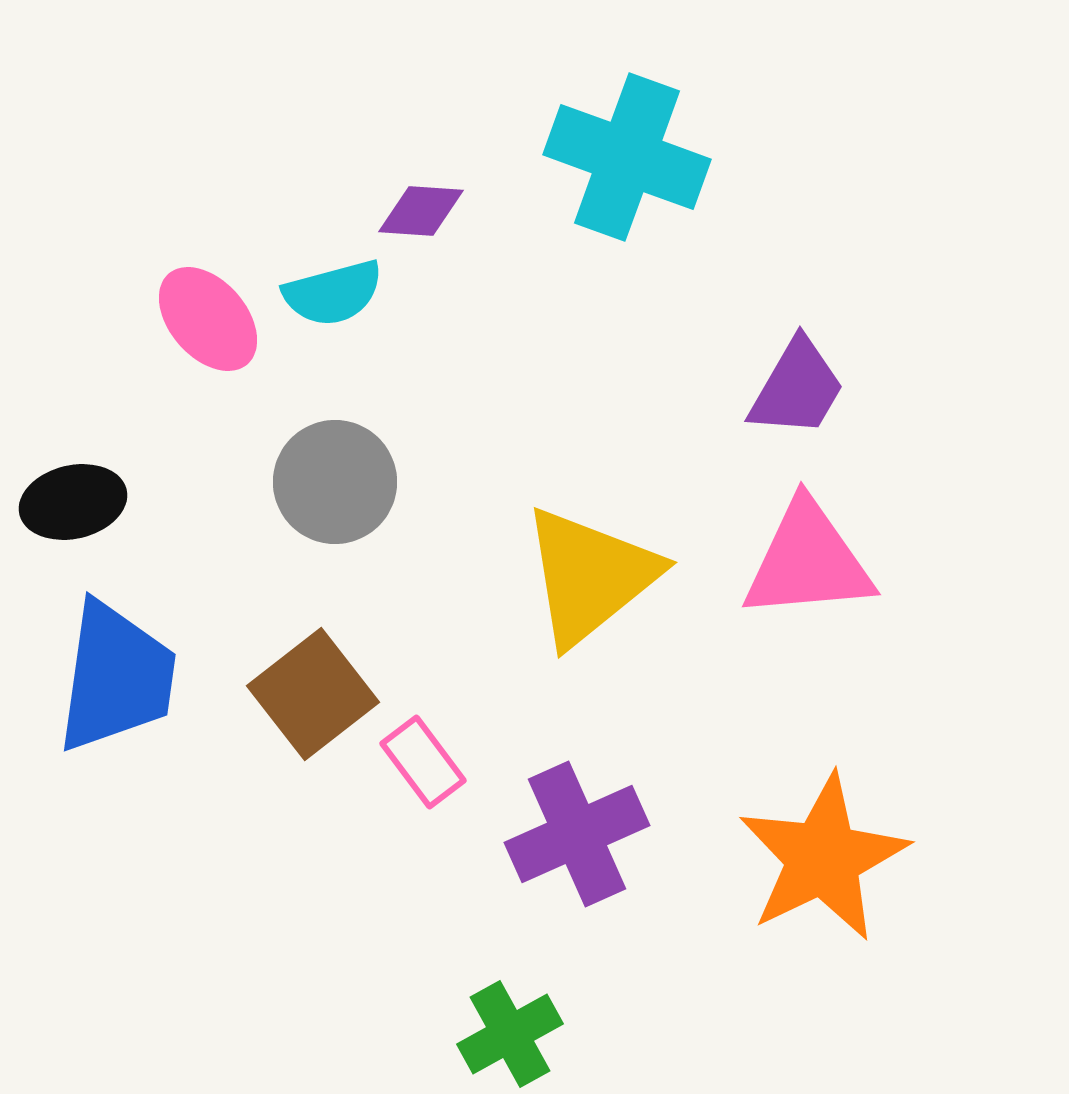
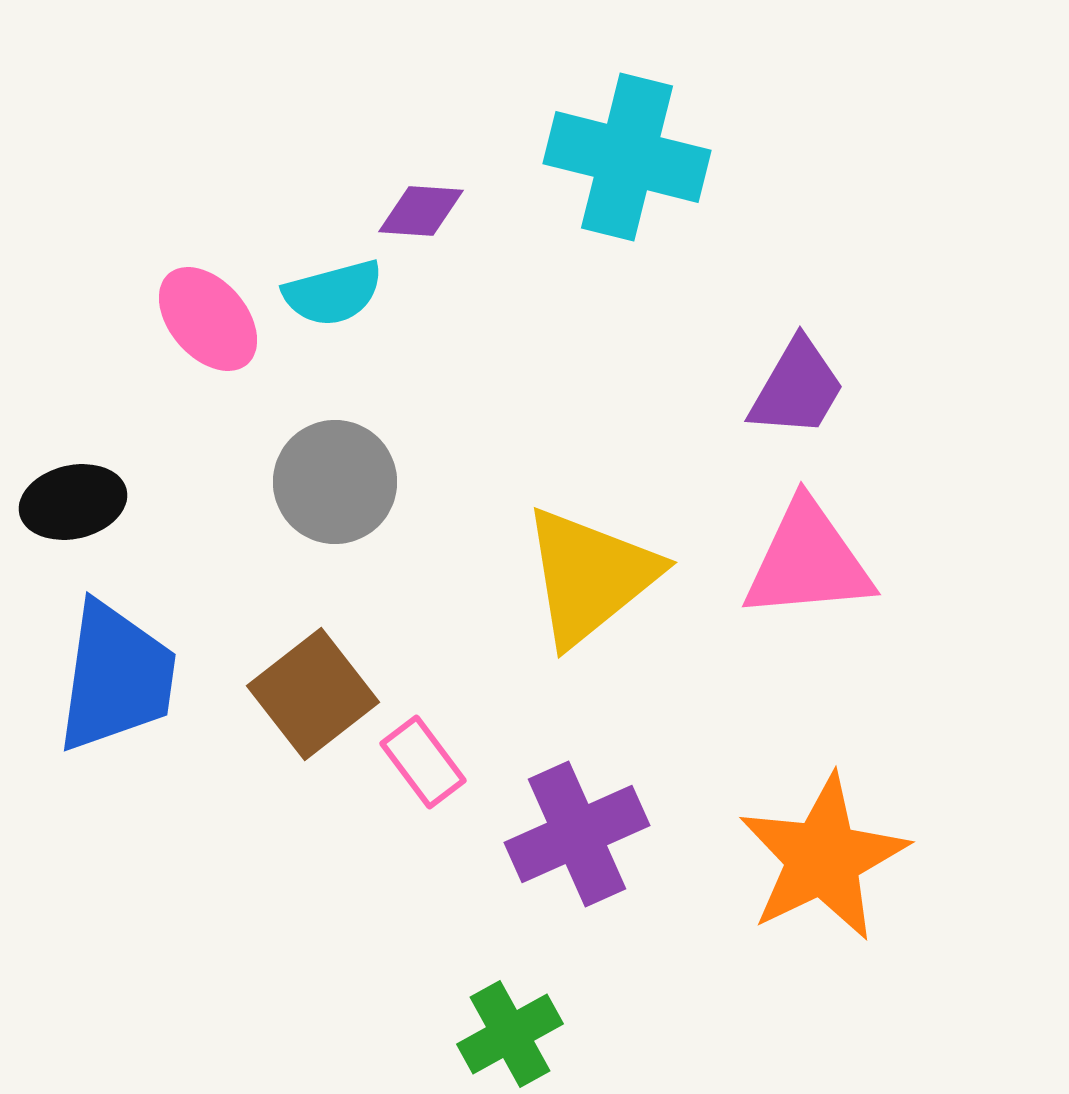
cyan cross: rotated 6 degrees counterclockwise
